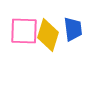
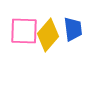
yellow diamond: rotated 24 degrees clockwise
